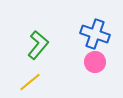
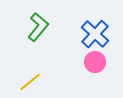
blue cross: rotated 24 degrees clockwise
green L-shape: moved 18 px up
